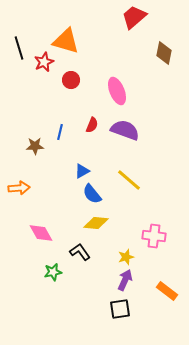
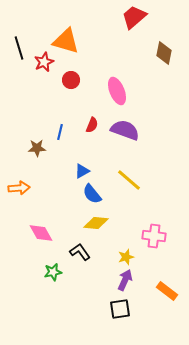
brown star: moved 2 px right, 2 px down
